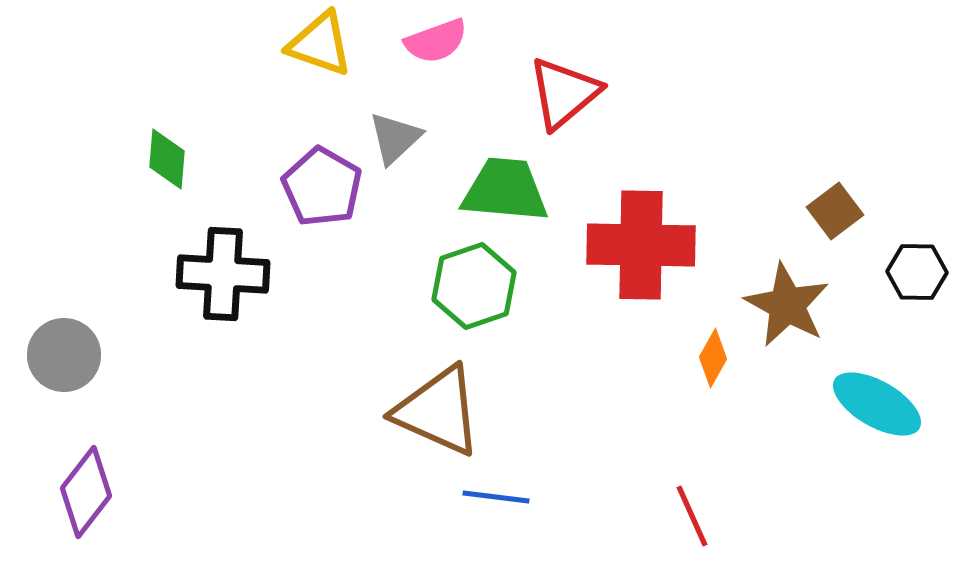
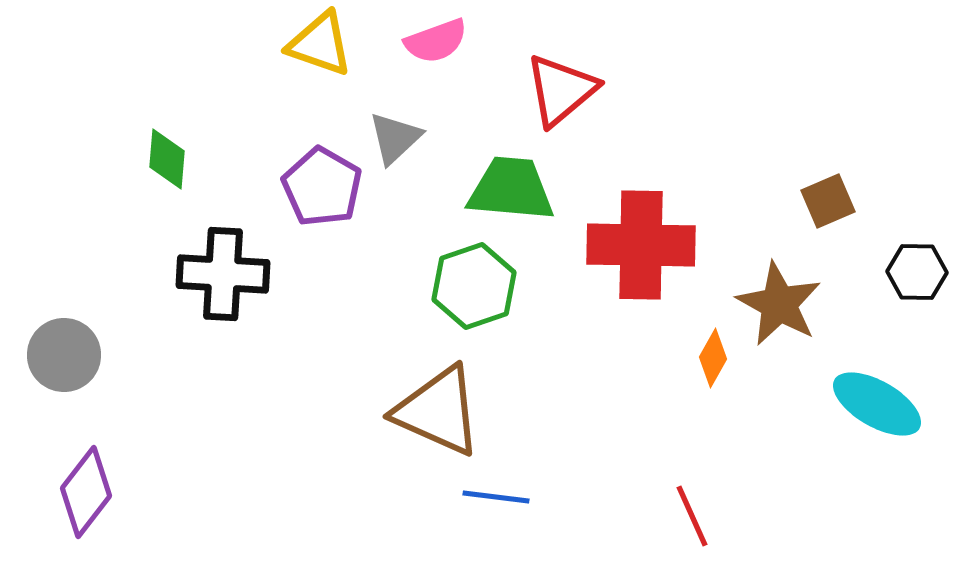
red triangle: moved 3 px left, 3 px up
green trapezoid: moved 6 px right, 1 px up
brown square: moved 7 px left, 10 px up; rotated 14 degrees clockwise
brown star: moved 8 px left, 1 px up
